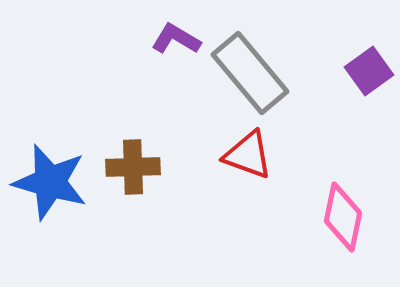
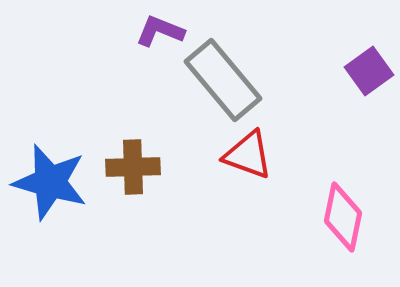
purple L-shape: moved 16 px left, 8 px up; rotated 9 degrees counterclockwise
gray rectangle: moved 27 px left, 7 px down
